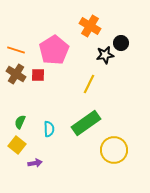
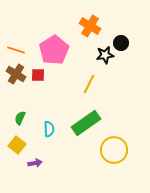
green semicircle: moved 4 px up
